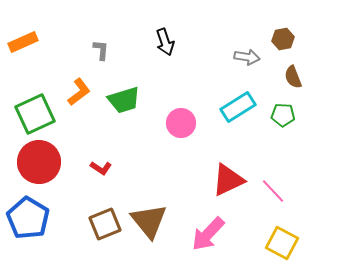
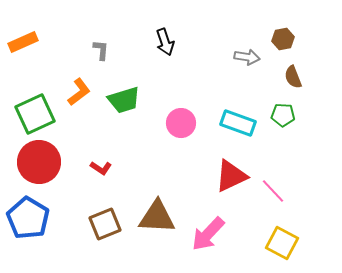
cyan rectangle: moved 16 px down; rotated 52 degrees clockwise
red triangle: moved 3 px right, 4 px up
brown triangle: moved 8 px right, 4 px up; rotated 48 degrees counterclockwise
